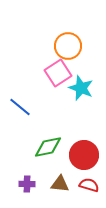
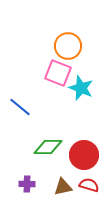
pink square: rotated 36 degrees counterclockwise
green diamond: rotated 12 degrees clockwise
brown triangle: moved 3 px right, 3 px down; rotated 18 degrees counterclockwise
